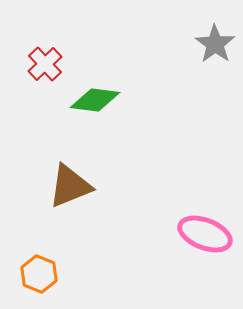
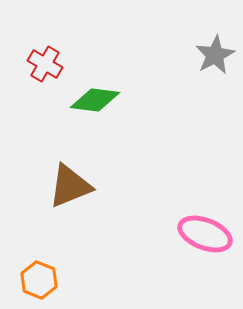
gray star: moved 11 px down; rotated 9 degrees clockwise
red cross: rotated 16 degrees counterclockwise
orange hexagon: moved 6 px down
